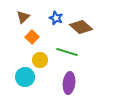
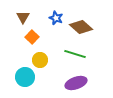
brown triangle: rotated 16 degrees counterclockwise
green line: moved 8 px right, 2 px down
purple ellipse: moved 7 px right; rotated 65 degrees clockwise
